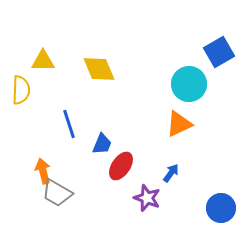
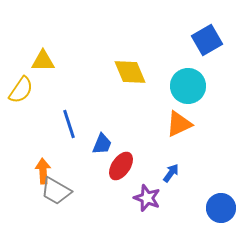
blue square: moved 12 px left, 12 px up
yellow diamond: moved 31 px right, 3 px down
cyan circle: moved 1 px left, 2 px down
yellow semicircle: rotated 32 degrees clockwise
orange arrow: rotated 10 degrees clockwise
gray trapezoid: moved 1 px left, 2 px up
